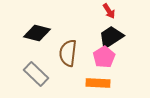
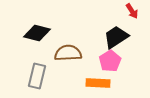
red arrow: moved 23 px right
black trapezoid: moved 5 px right
brown semicircle: rotated 80 degrees clockwise
pink pentagon: moved 6 px right, 4 px down
gray rectangle: moved 1 px right, 2 px down; rotated 60 degrees clockwise
